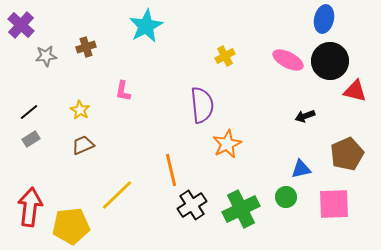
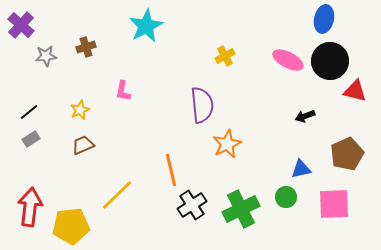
yellow star: rotated 18 degrees clockwise
